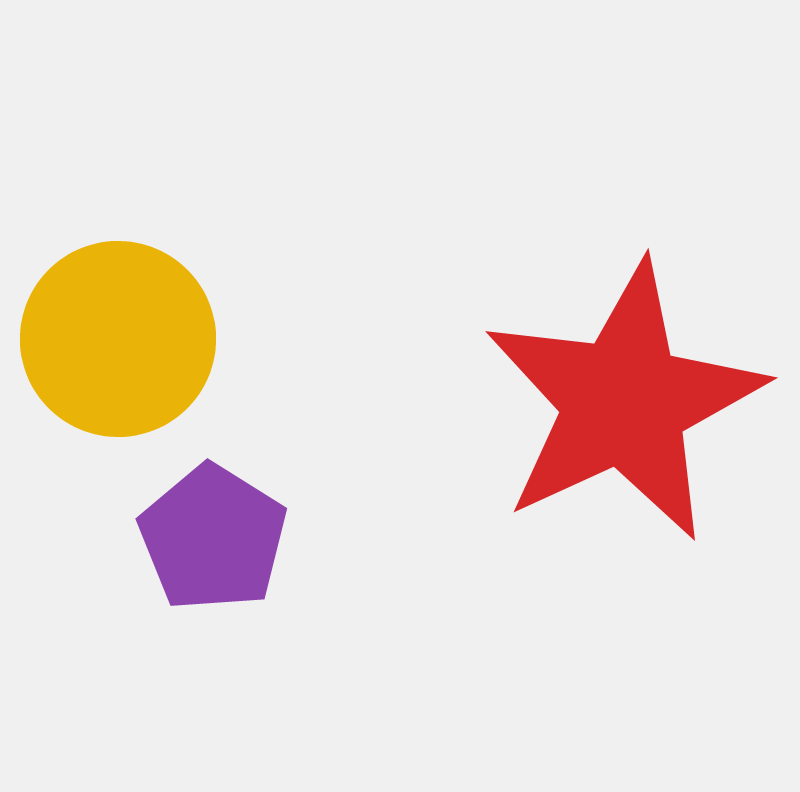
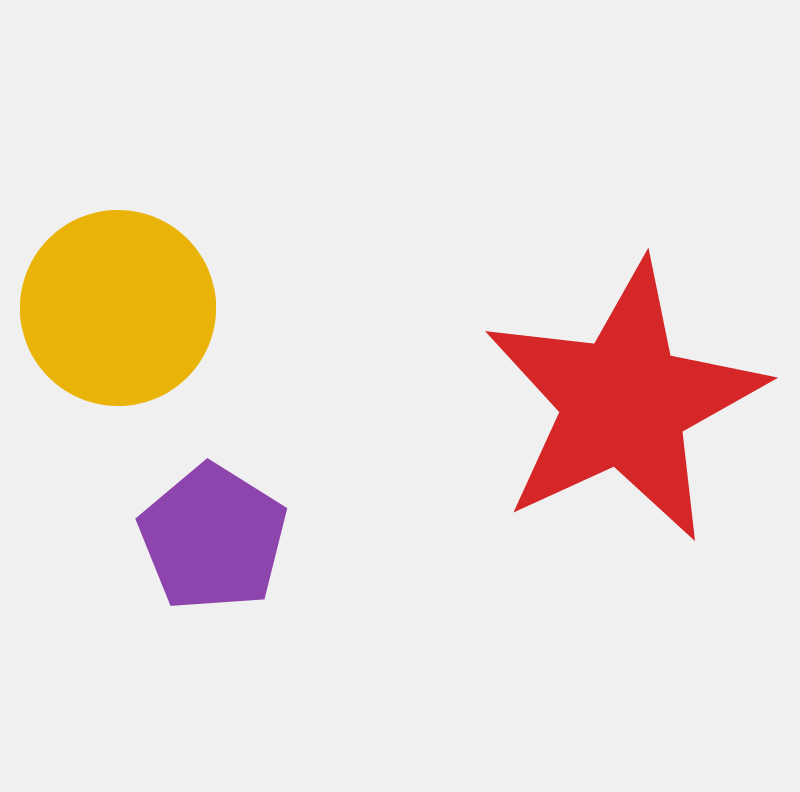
yellow circle: moved 31 px up
